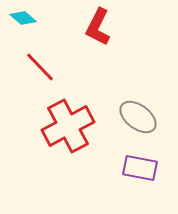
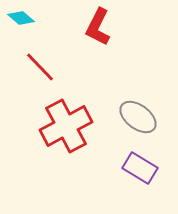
cyan diamond: moved 2 px left
red cross: moved 2 px left
purple rectangle: rotated 20 degrees clockwise
